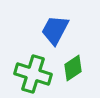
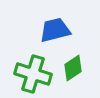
blue trapezoid: rotated 48 degrees clockwise
